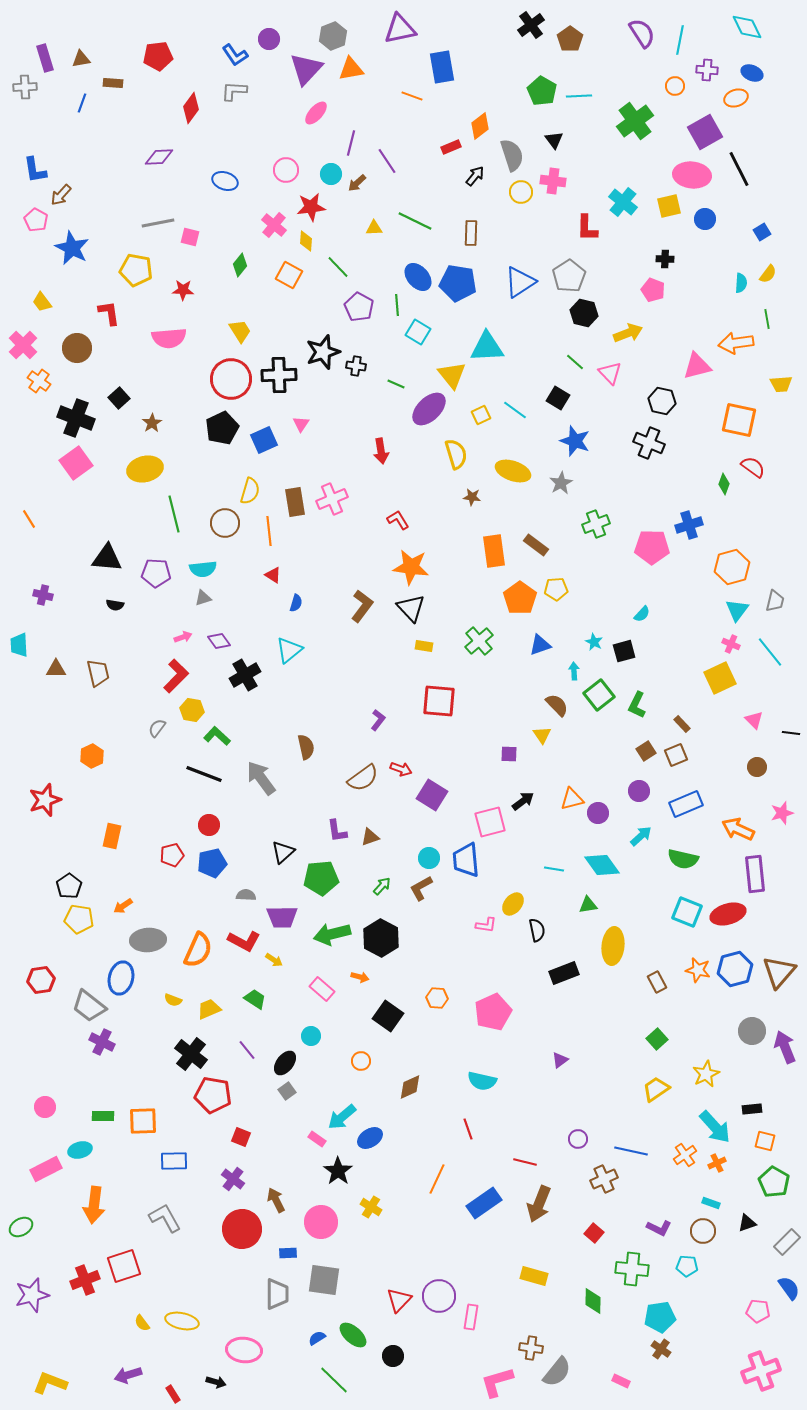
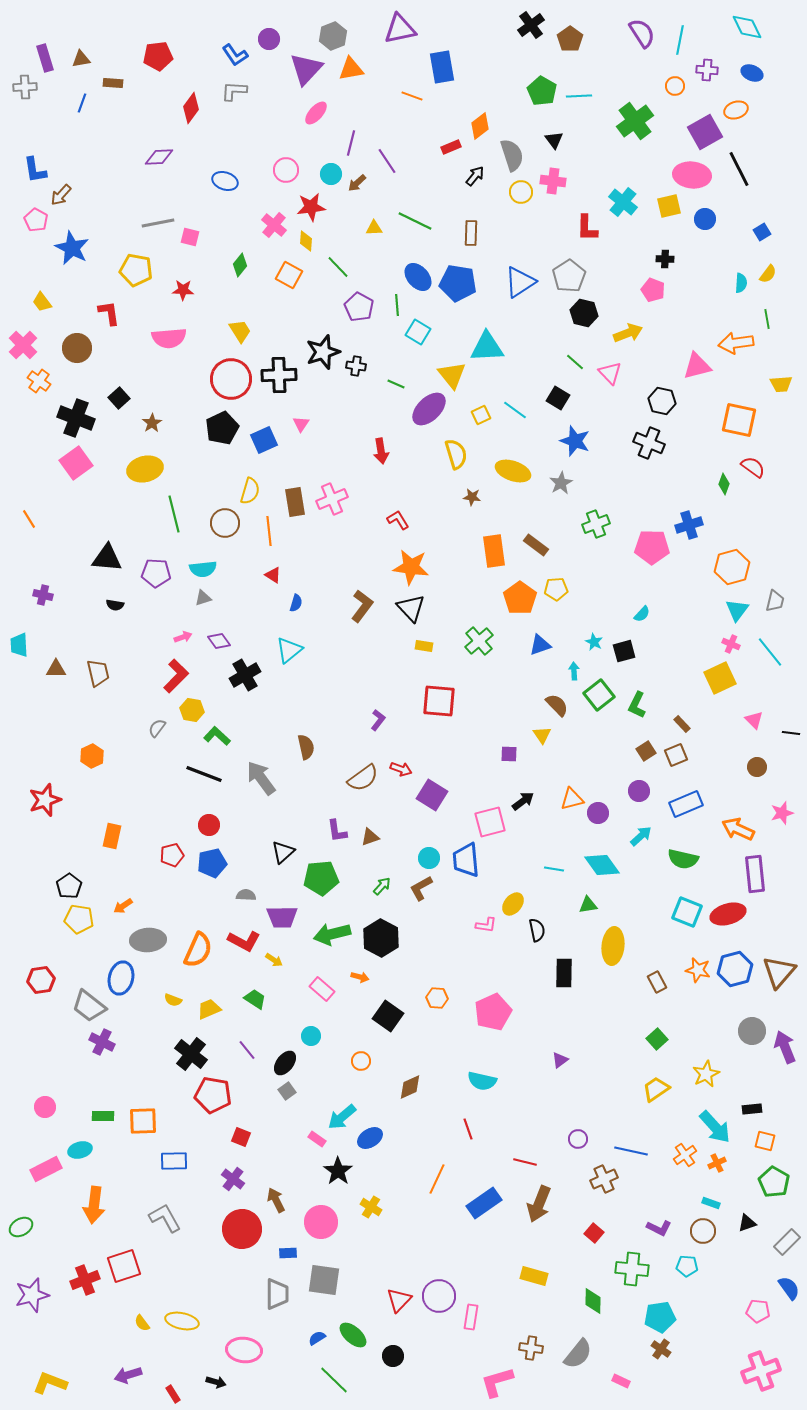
orange ellipse at (736, 98): moved 12 px down
black rectangle at (564, 973): rotated 68 degrees counterclockwise
gray semicircle at (557, 1372): moved 21 px right, 18 px up
